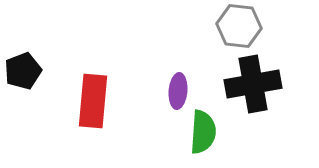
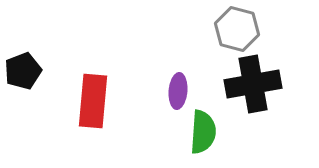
gray hexagon: moved 2 px left, 3 px down; rotated 9 degrees clockwise
